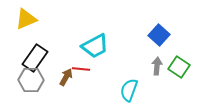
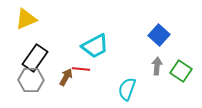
green square: moved 2 px right, 4 px down
cyan semicircle: moved 2 px left, 1 px up
